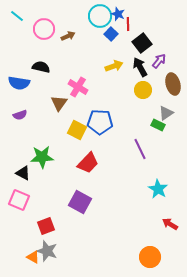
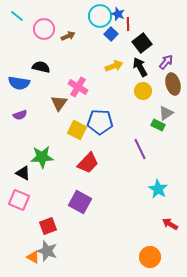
purple arrow: moved 7 px right, 1 px down
yellow circle: moved 1 px down
red square: moved 2 px right
